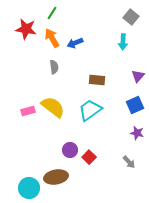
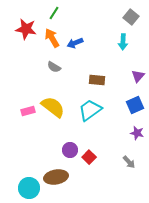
green line: moved 2 px right
gray semicircle: rotated 128 degrees clockwise
